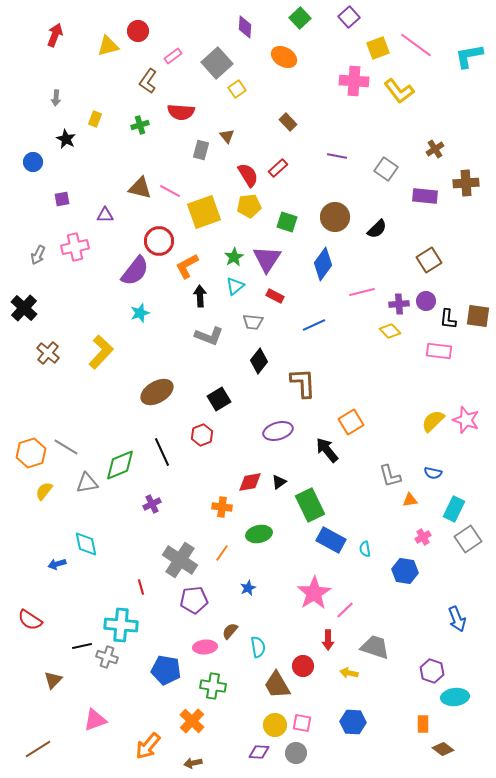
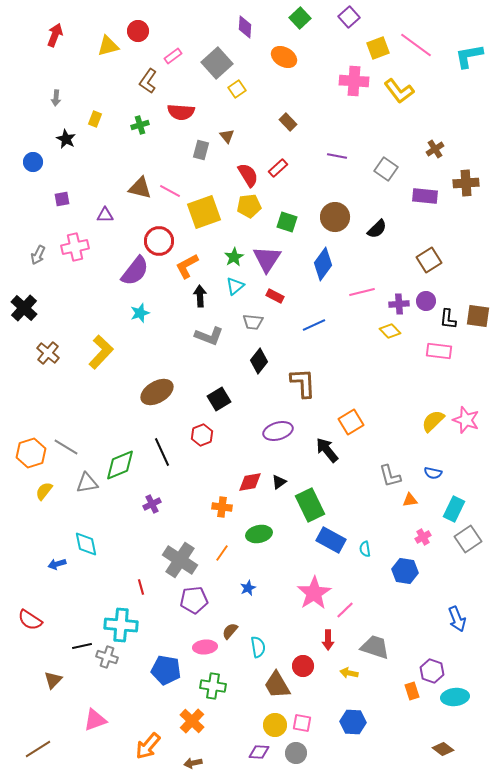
orange rectangle at (423, 724): moved 11 px left, 33 px up; rotated 18 degrees counterclockwise
